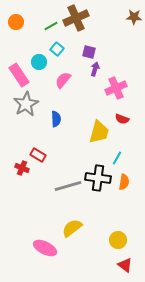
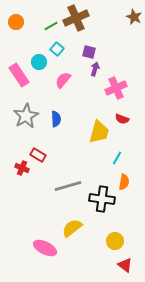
brown star: rotated 21 degrees clockwise
gray star: moved 12 px down
black cross: moved 4 px right, 21 px down
yellow circle: moved 3 px left, 1 px down
